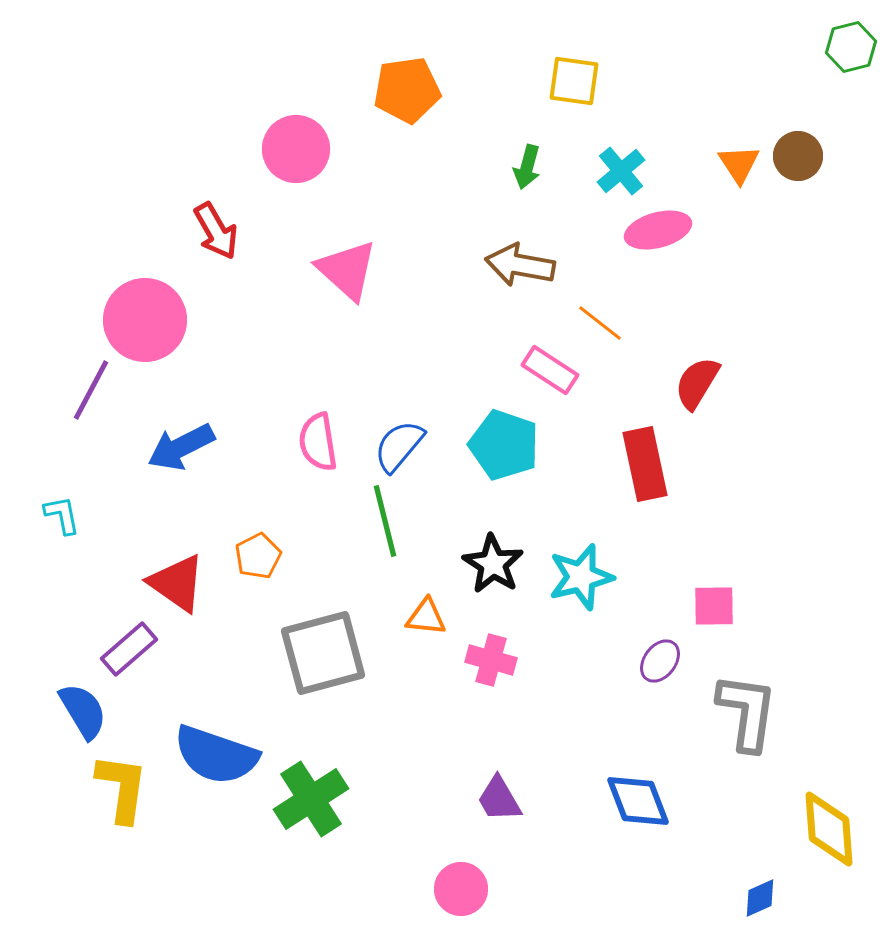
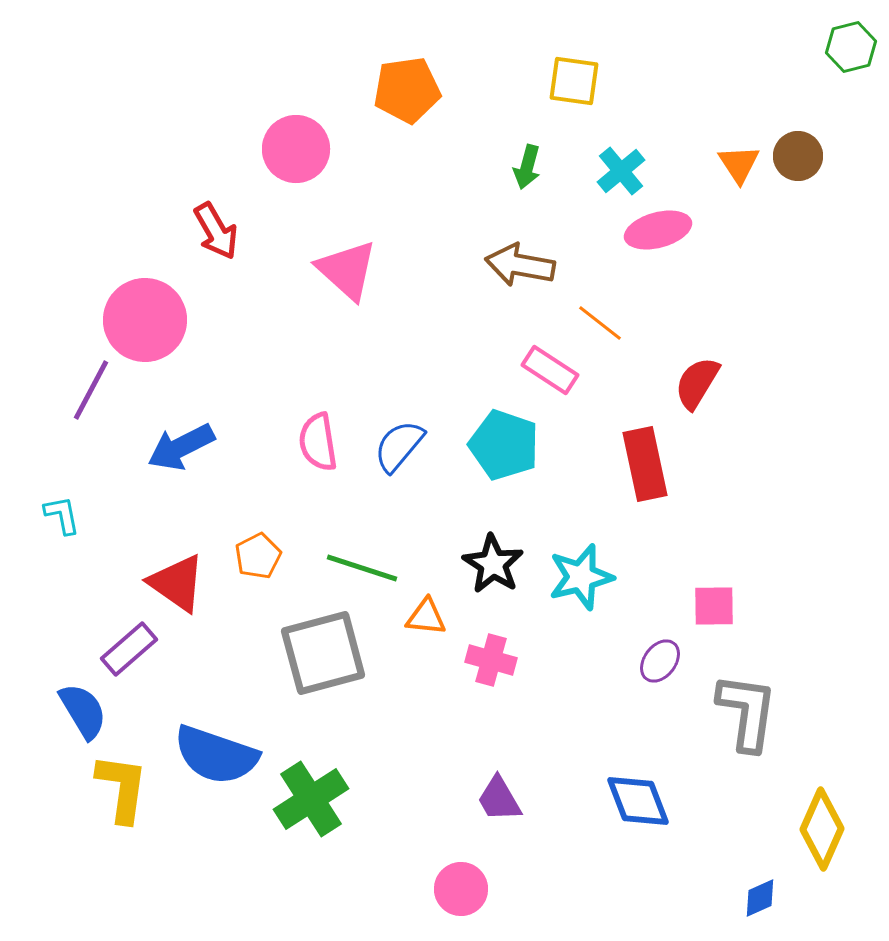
green line at (385, 521): moved 23 px left, 47 px down; rotated 58 degrees counterclockwise
yellow diamond at (829, 829): moved 7 px left; rotated 28 degrees clockwise
